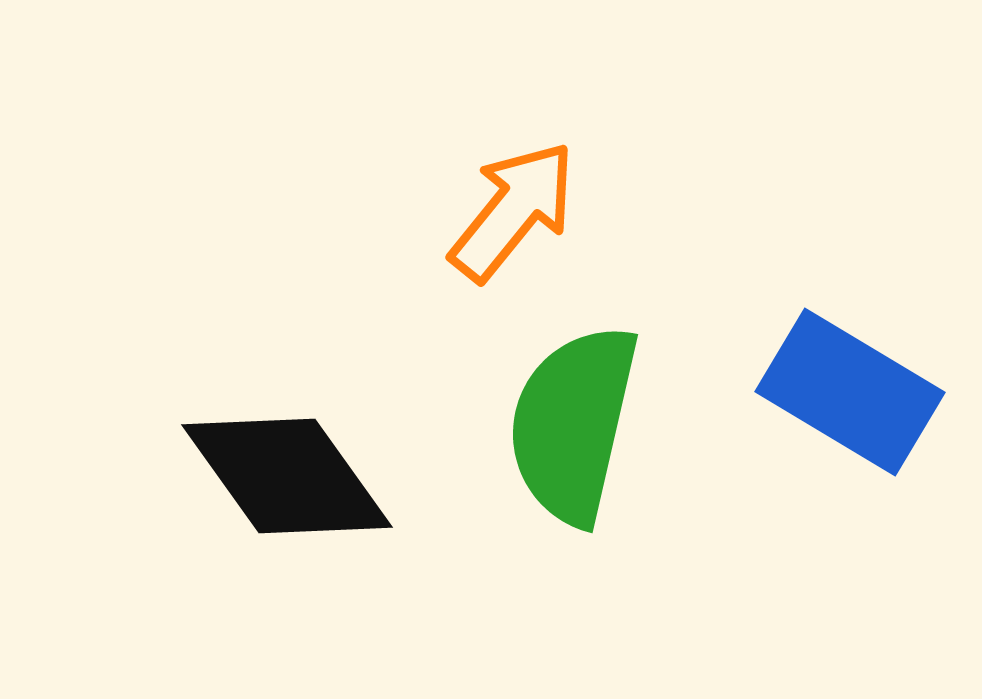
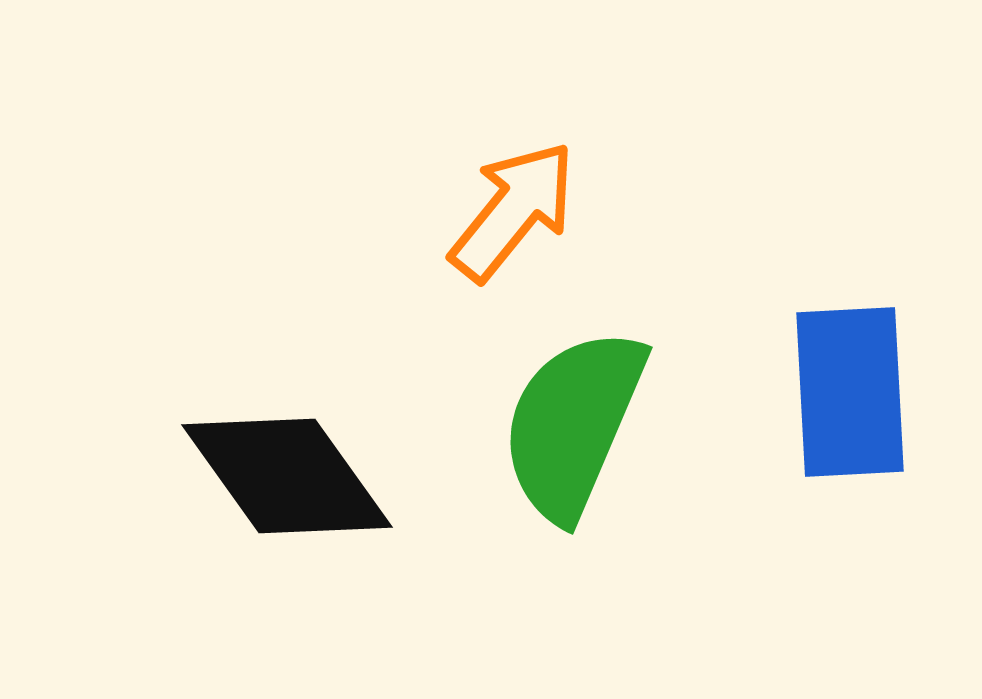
blue rectangle: rotated 56 degrees clockwise
green semicircle: rotated 10 degrees clockwise
